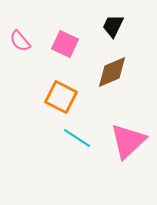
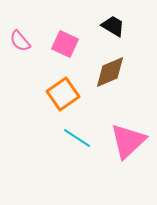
black trapezoid: rotated 95 degrees clockwise
brown diamond: moved 2 px left
orange square: moved 2 px right, 3 px up; rotated 28 degrees clockwise
